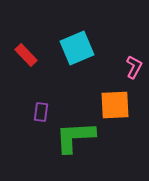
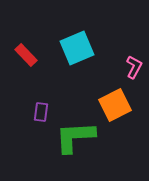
orange square: rotated 24 degrees counterclockwise
